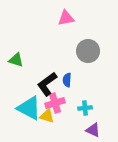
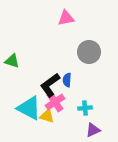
gray circle: moved 1 px right, 1 px down
green triangle: moved 4 px left, 1 px down
black L-shape: moved 3 px right, 1 px down
pink cross: moved 1 px up; rotated 18 degrees counterclockwise
purple triangle: rotated 49 degrees counterclockwise
